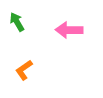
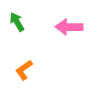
pink arrow: moved 3 px up
